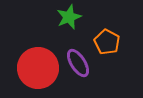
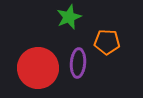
orange pentagon: rotated 25 degrees counterclockwise
purple ellipse: rotated 36 degrees clockwise
